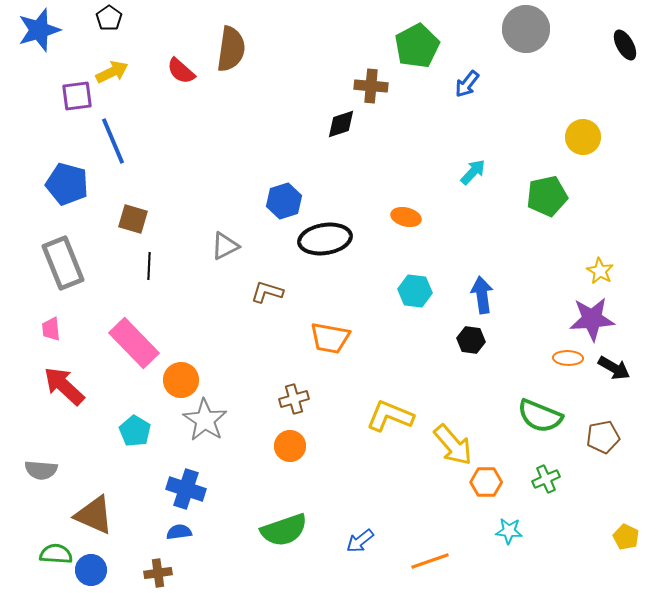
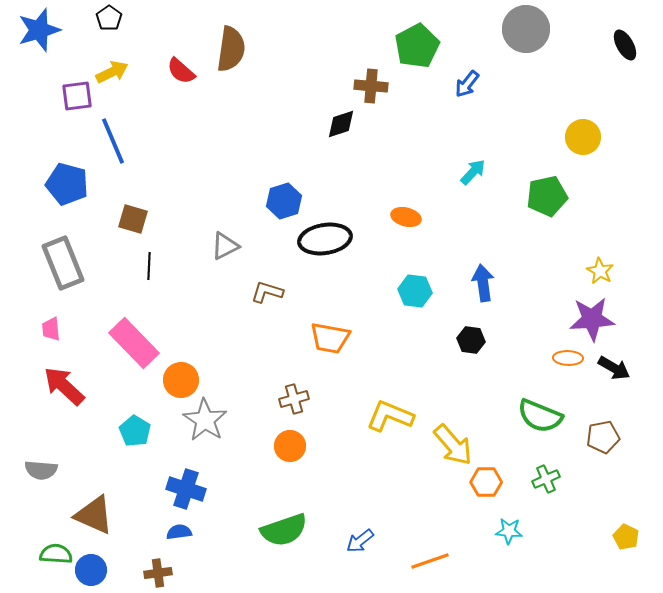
blue arrow at (482, 295): moved 1 px right, 12 px up
